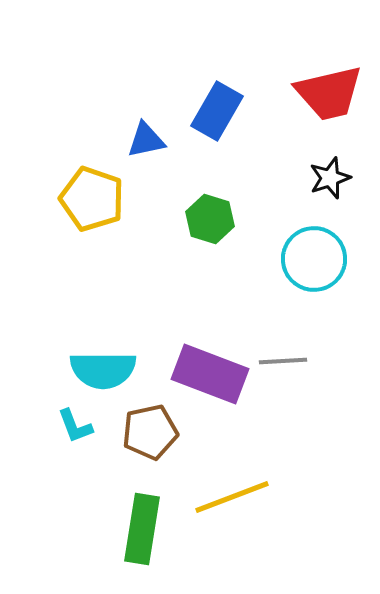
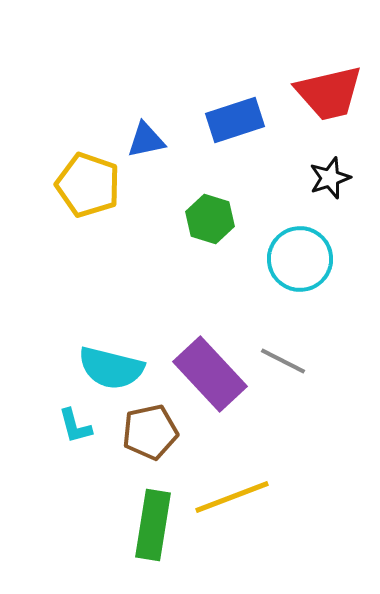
blue rectangle: moved 18 px right, 9 px down; rotated 42 degrees clockwise
yellow pentagon: moved 4 px left, 14 px up
cyan circle: moved 14 px left
gray line: rotated 30 degrees clockwise
cyan semicircle: moved 8 px right, 2 px up; rotated 14 degrees clockwise
purple rectangle: rotated 26 degrees clockwise
cyan L-shape: rotated 6 degrees clockwise
green rectangle: moved 11 px right, 4 px up
